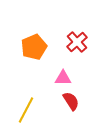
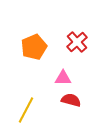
red semicircle: moved 1 px up; rotated 42 degrees counterclockwise
